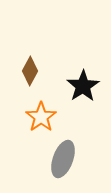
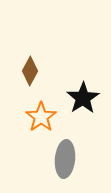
black star: moved 12 px down
gray ellipse: moved 2 px right; rotated 15 degrees counterclockwise
